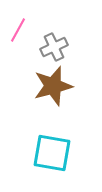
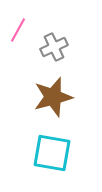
brown star: moved 11 px down
